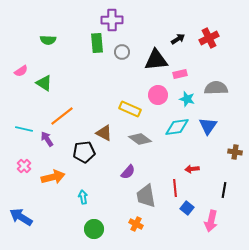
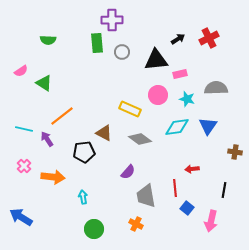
orange arrow: rotated 20 degrees clockwise
